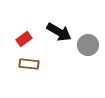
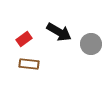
gray circle: moved 3 px right, 1 px up
